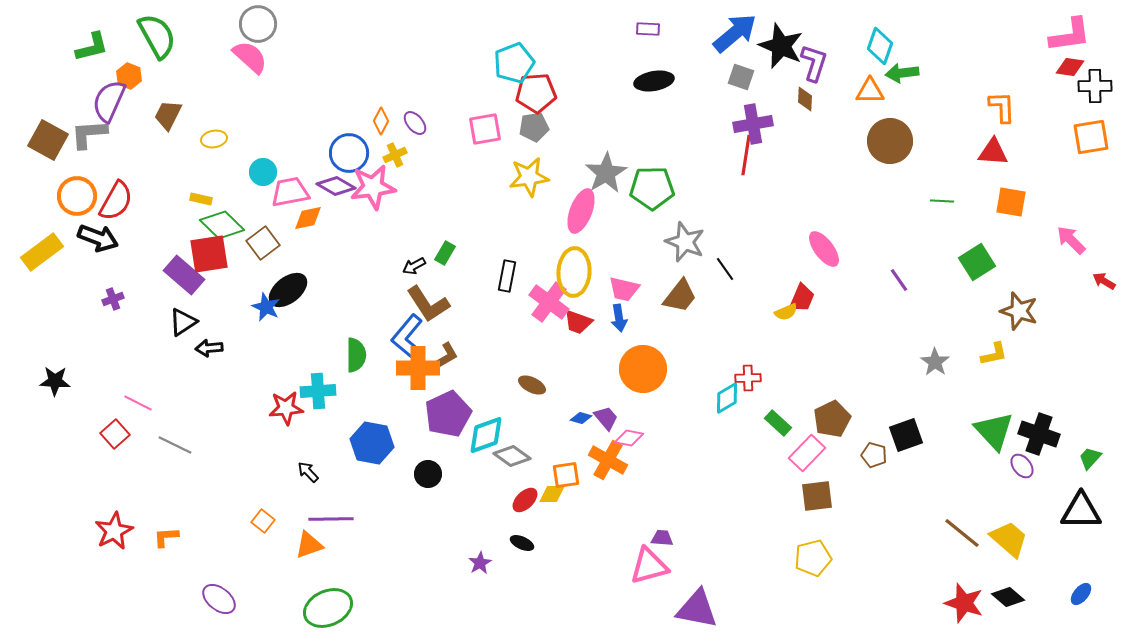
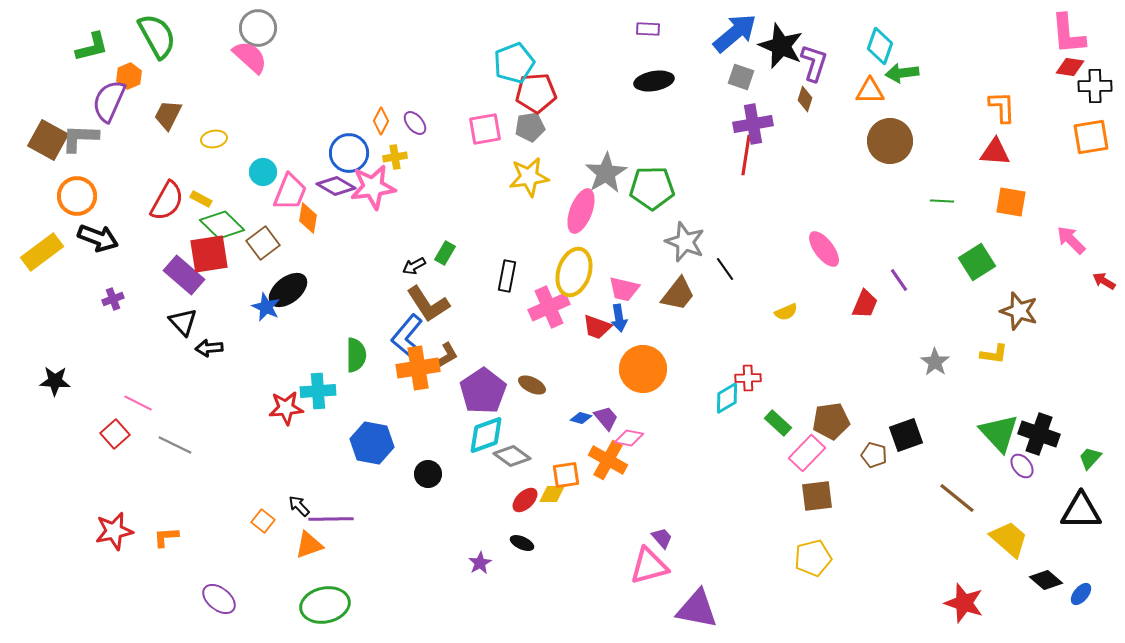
gray circle at (258, 24): moved 4 px down
pink L-shape at (1070, 35): moved 2 px left, 1 px up; rotated 93 degrees clockwise
orange hexagon at (129, 76): rotated 15 degrees clockwise
brown diamond at (805, 99): rotated 15 degrees clockwise
gray pentagon at (534, 127): moved 4 px left
gray L-shape at (89, 134): moved 9 px left, 4 px down; rotated 6 degrees clockwise
red triangle at (993, 152): moved 2 px right
yellow cross at (395, 155): moved 2 px down; rotated 15 degrees clockwise
pink trapezoid at (290, 192): rotated 123 degrees clockwise
yellow rectangle at (201, 199): rotated 15 degrees clockwise
red semicircle at (116, 201): moved 51 px right
orange diamond at (308, 218): rotated 68 degrees counterclockwise
yellow ellipse at (574, 272): rotated 15 degrees clockwise
brown trapezoid at (680, 296): moved 2 px left, 2 px up
red trapezoid at (802, 298): moved 63 px right, 6 px down
pink cross at (549, 302): moved 5 px down; rotated 30 degrees clockwise
black triangle at (183, 322): rotated 40 degrees counterclockwise
red trapezoid at (578, 322): moved 19 px right, 5 px down
yellow L-shape at (994, 354): rotated 20 degrees clockwise
orange cross at (418, 368): rotated 9 degrees counterclockwise
purple pentagon at (448, 414): moved 35 px right, 23 px up; rotated 9 degrees counterclockwise
brown pentagon at (832, 419): moved 1 px left, 2 px down; rotated 18 degrees clockwise
green triangle at (994, 431): moved 5 px right, 2 px down
black arrow at (308, 472): moved 9 px left, 34 px down
red star at (114, 531): rotated 15 degrees clockwise
brown line at (962, 533): moved 5 px left, 35 px up
purple trapezoid at (662, 538): rotated 45 degrees clockwise
black diamond at (1008, 597): moved 38 px right, 17 px up
green ellipse at (328, 608): moved 3 px left, 3 px up; rotated 12 degrees clockwise
